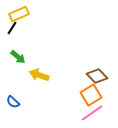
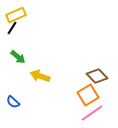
yellow rectangle: moved 3 px left, 1 px down
yellow arrow: moved 1 px right, 1 px down
orange square: moved 3 px left
